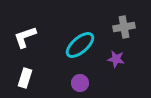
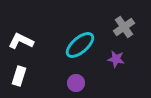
gray cross: rotated 25 degrees counterclockwise
white L-shape: moved 4 px left, 4 px down; rotated 45 degrees clockwise
white rectangle: moved 6 px left, 2 px up
purple circle: moved 4 px left
